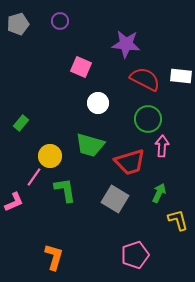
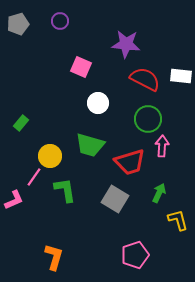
pink L-shape: moved 2 px up
